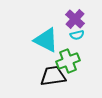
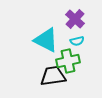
cyan semicircle: moved 6 px down
green cross: rotated 10 degrees clockwise
